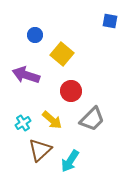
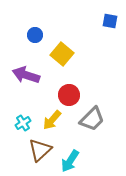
red circle: moved 2 px left, 4 px down
yellow arrow: rotated 90 degrees clockwise
